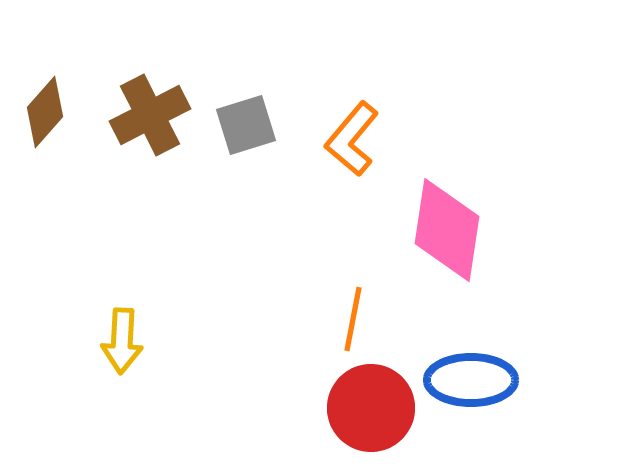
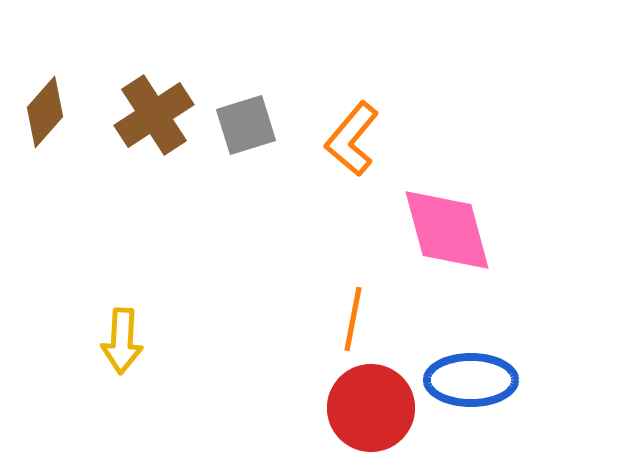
brown cross: moved 4 px right; rotated 6 degrees counterclockwise
pink diamond: rotated 24 degrees counterclockwise
